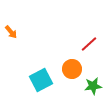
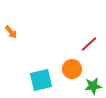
cyan square: rotated 15 degrees clockwise
